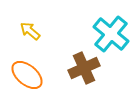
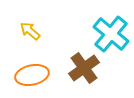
brown cross: rotated 12 degrees counterclockwise
orange ellipse: moved 5 px right; rotated 52 degrees counterclockwise
